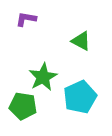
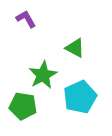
purple L-shape: rotated 50 degrees clockwise
green triangle: moved 6 px left, 7 px down
green star: moved 2 px up
